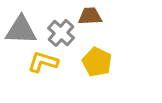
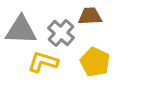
yellow pentagon: moved 2 px left
